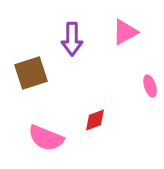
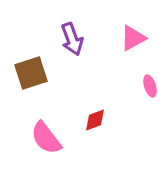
pink triangle: moved 8 px right, 6 px down
purple arrow: rotated 20 degrees counterclockwise
pink semicircle: rotated 30 degrees clockwise
